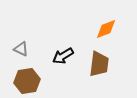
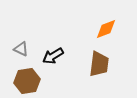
black arrow: moved 10 px left
